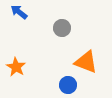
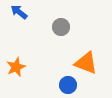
gray circle: moved 1 px left, 1 px up
orange triangle: moved 1 px down
orange star: rotated 18 degrees clockwise
